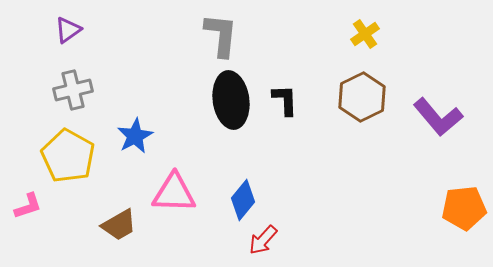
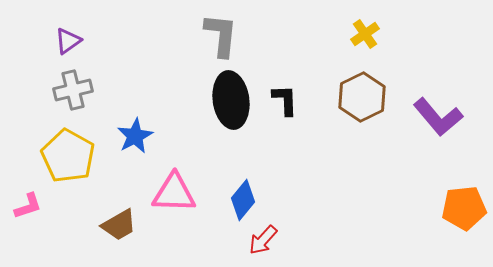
purple triangle: moved 11 px down
